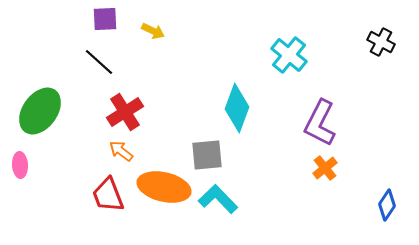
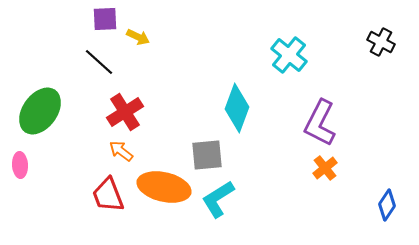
yellow arrow: moved 15 px left, 6 px down
cyan L-shape: rotated 78 degrees counterclockwise
